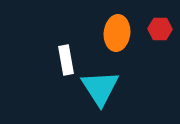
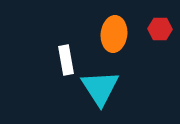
orange ellipse: moved 3 px left, 1 px down
